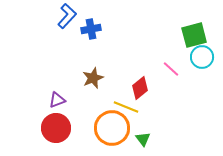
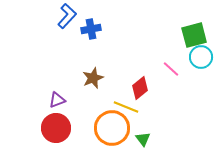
cyan circle: moved 1 px left
